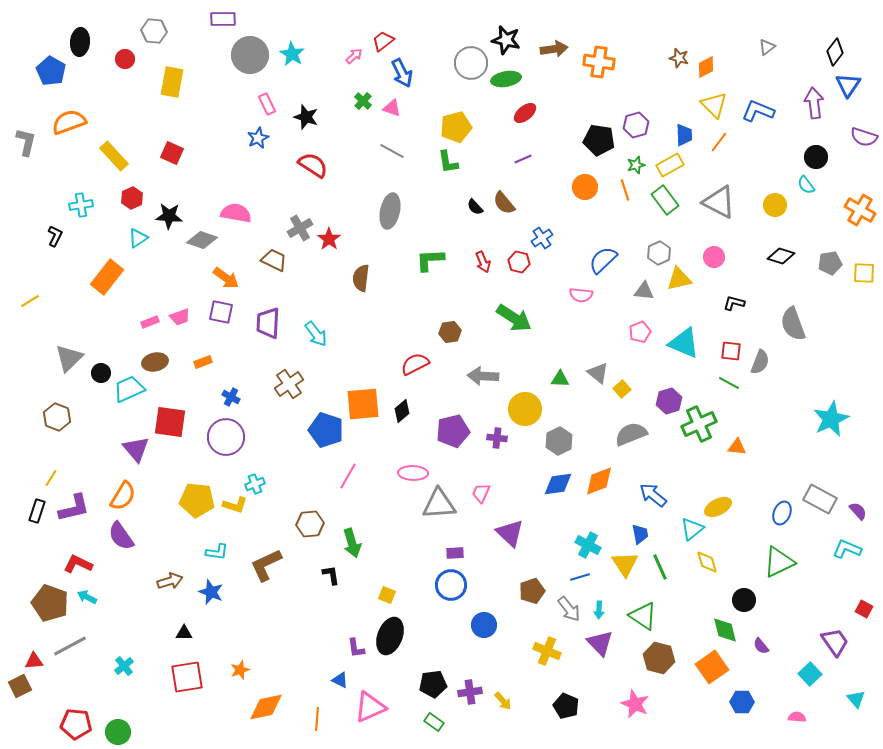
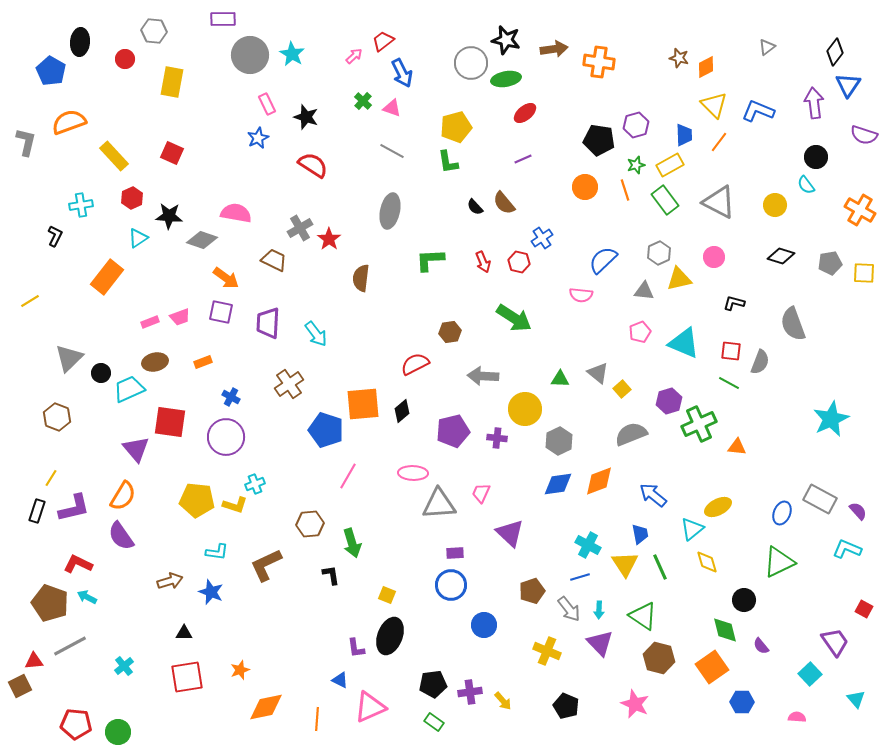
purple semicircle at (864, 137): moved 2 px up
